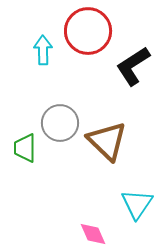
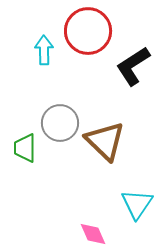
cyan arrow: moved 1 px right
brown triangle: moved 2 px left
